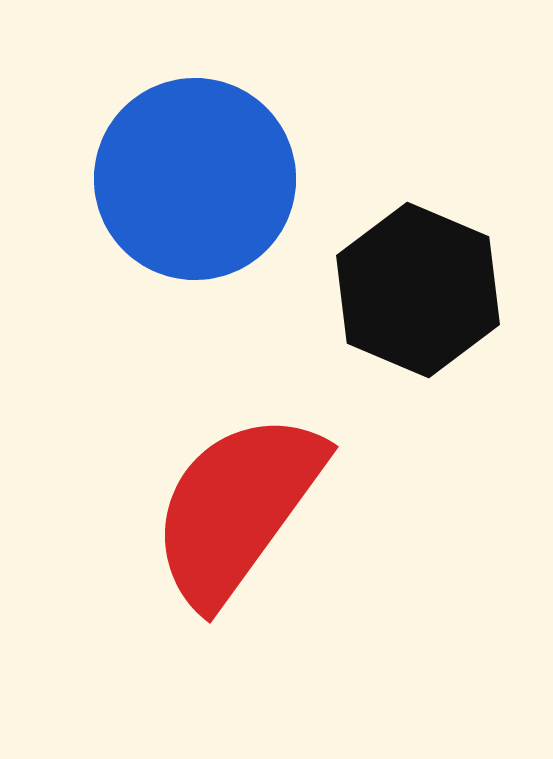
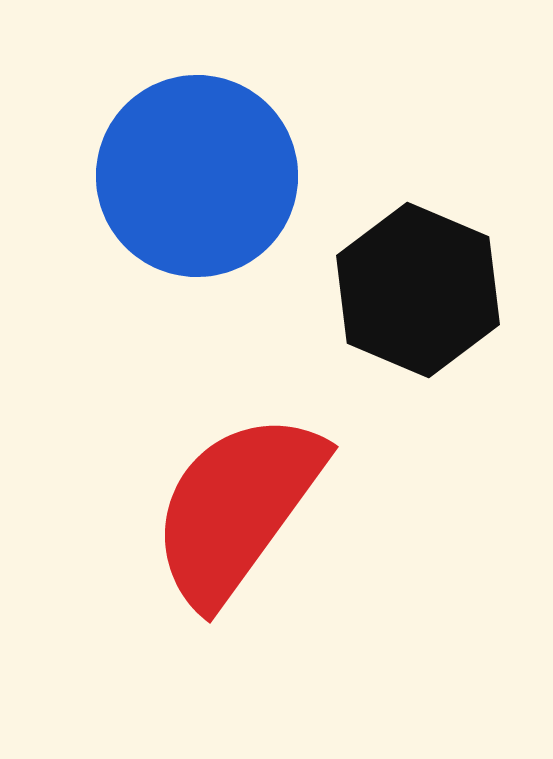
blue circle: moved 2 px right, 3 px up
